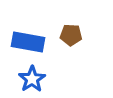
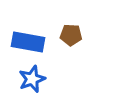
blue star: rotated 12 degrees clockwise
